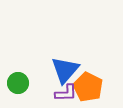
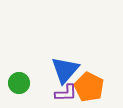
green circle: moved 1 px right
orange pentagon: moved 1 px right
